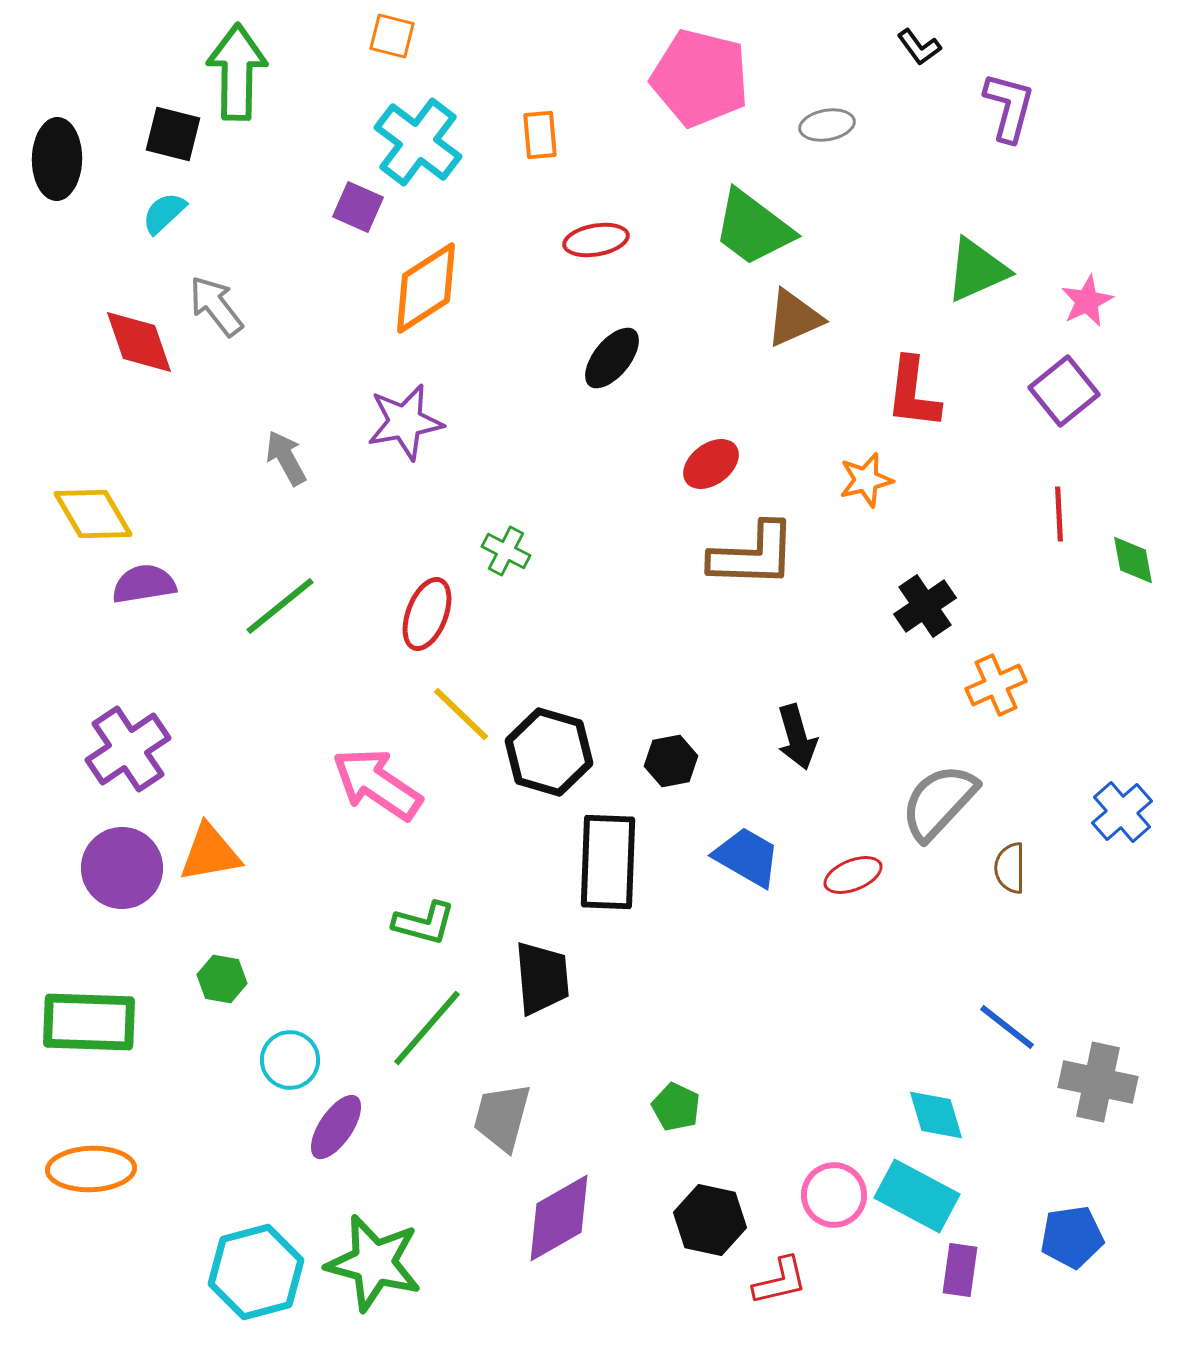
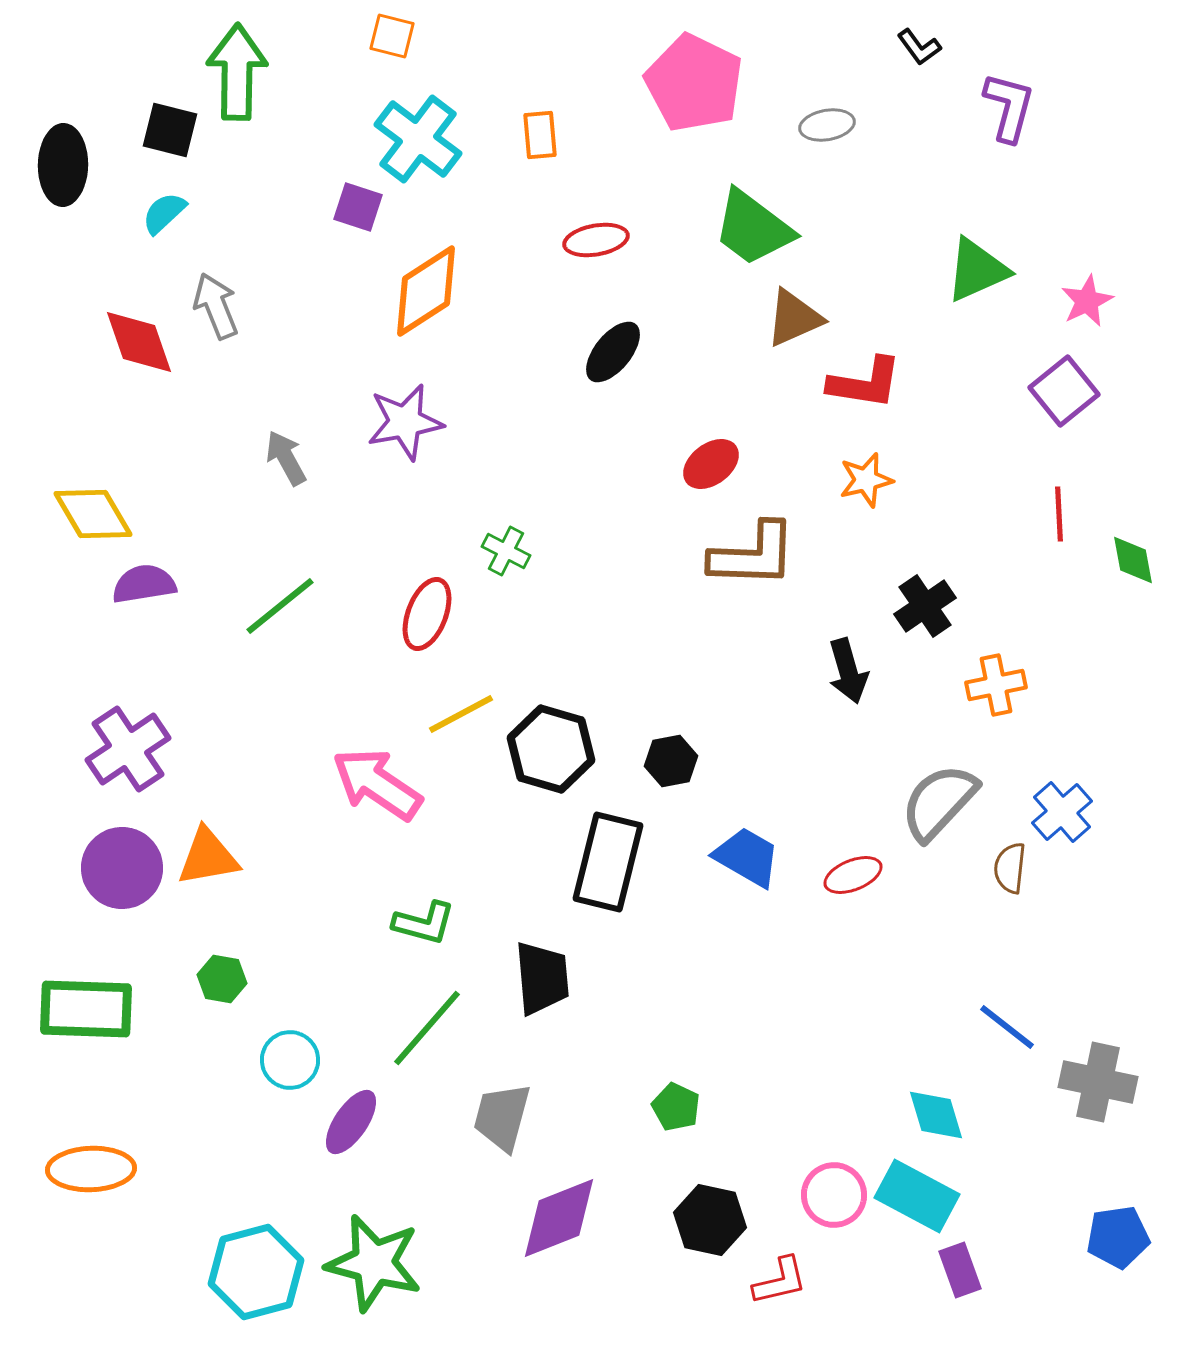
pink pentagon at (700, 78): moved 6 px left, 5 px down; rotated 12 degrees clockwise
black square at (173, 134): moved 3 px left, 4 px up
cyan cross at (418, 142): moved 3 px up
black ellipse at (57, 159): moved 6 px right, 6 px down
purple square at (358, 207): rotated 6 degrees counterclockwise
orange diamond at (426, 288): moved 3 px down
gray arrow at (216, 306): rotated 16 degrees clockwise
black ellipse at (612, 358): moved 1 px right, 6 px up
red L-shape at (913, 393): moved 48 px left, 10 px up; rotated 88 degrees counterclockwise
orange cross at (996, 685): rotated 12 degrees clockwise
yellow line at (461, 714): rotated 72 degrees counterclockwise
black arrow at (797, 737): moved 51 px right, 66 px up
black hexagon at (549, 752): moved 2 px right, 3 px up
blue cross at (1122, 812): moved 60 px left
orange triangle at (210, 853): moved 2 px left, 4 px down
black rectangle at (608, 862): rotated 12 degrees clockwise
brown semicircle at (1010, 868): rotated 6 degrees clockwise
green rectangle at (89, 1022): moved 3 px left, 13 px up
purple ellipse at (336, 1127): moved 15 px right, 5 px up
purple diamond at (559, 1218): rotated 8 degrees clockwise
blue pentagon at (1072, 1237): moved 46 px right
purple rectangle at (960, 1270): rotated 28 degrees counterclockwise
